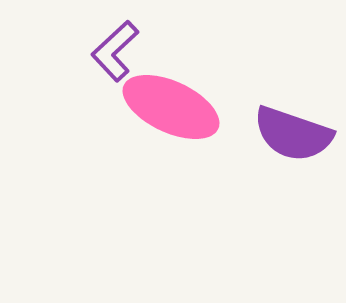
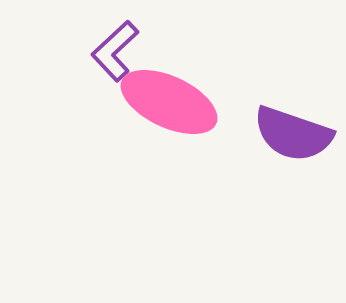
pink ellipse: moved 2 px left, 5 px up
